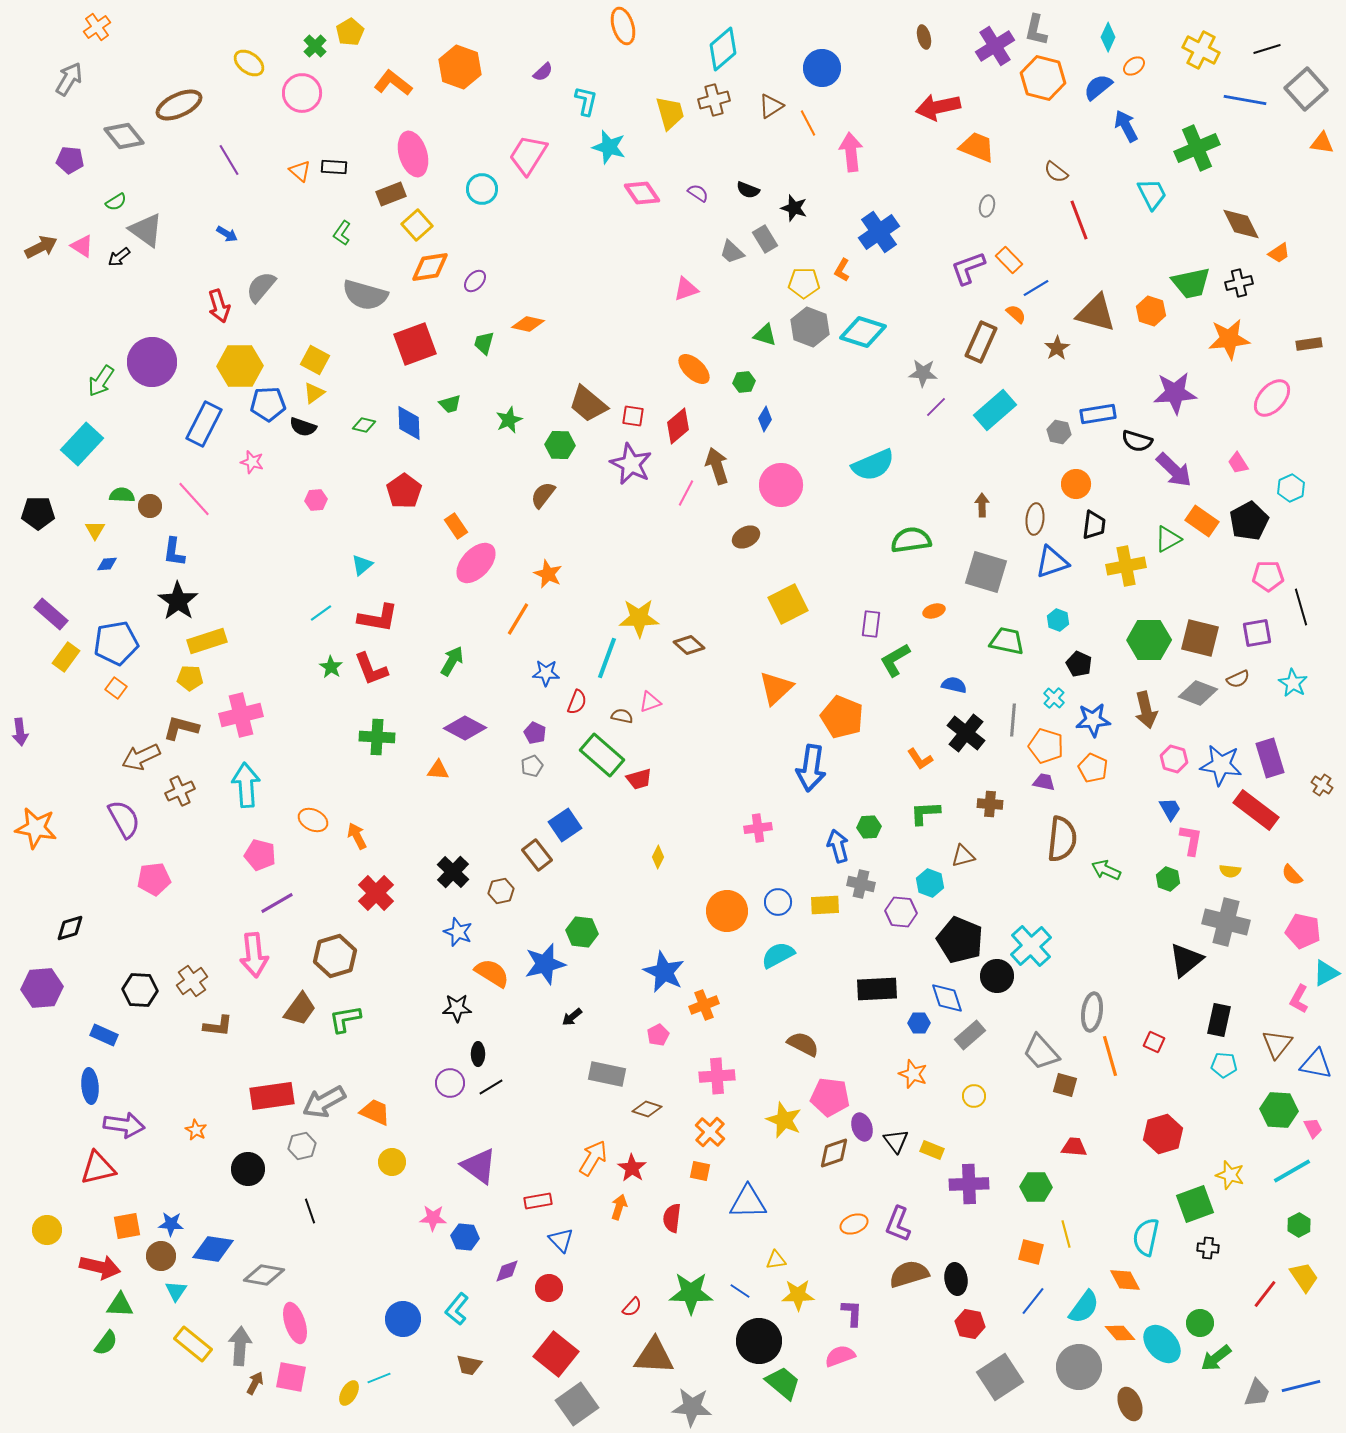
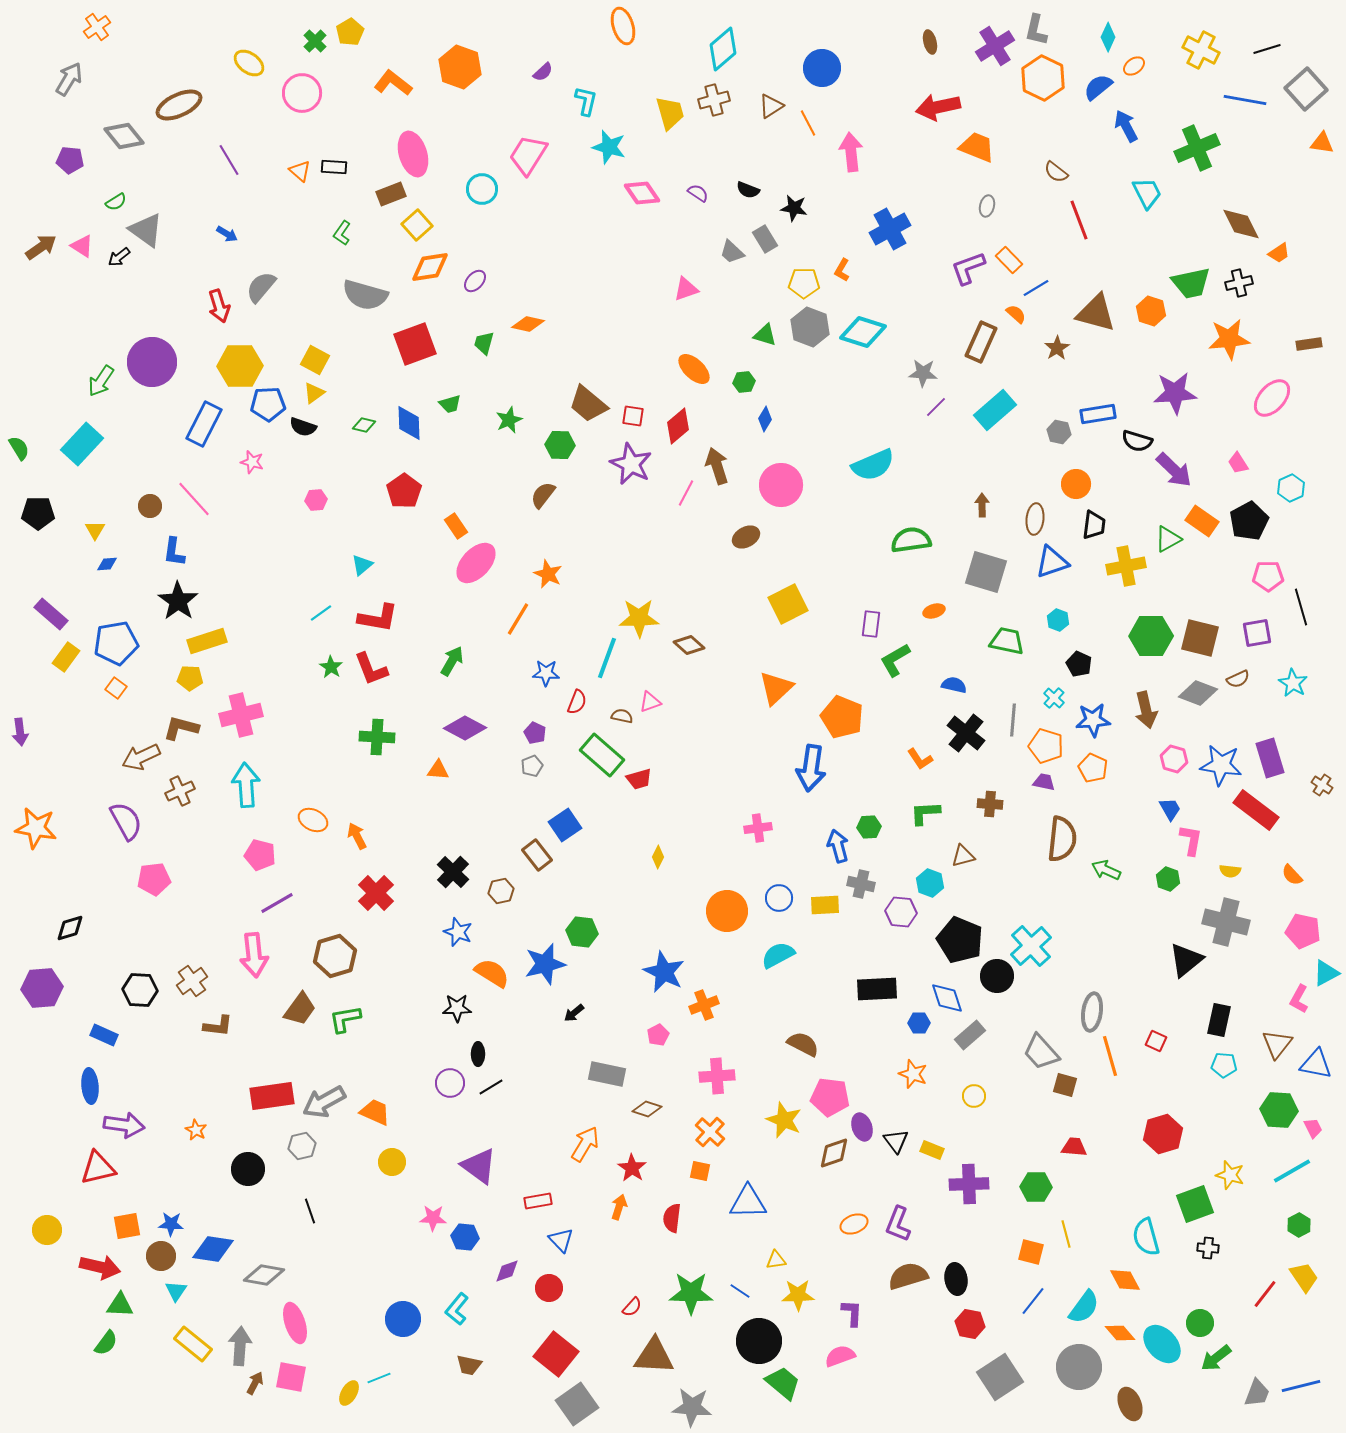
brown ellipse at (924, 37): moved 6 px right, 5 px down
green cross at (315, 46): moved 5 px up
orange hexagon at (1043, 78): rotated 12 degrees clockwise
cyan trapezoid at (1152, 194): moved 5 px left, 1 px up
black star at (794, 208): rotated 8 degrees counterclockwise
blue cross at (879, 232): moved 11 px right, 3 px up; rotated 6 degrees clockwise
brown arrow at (41, 247): rotated 8 degrees counterclockwise
green semicircle at (122, 495): moved 103 px left, 47 px up; rotated 55 degrees clockwise
green hexagon at (1149, 640): moved 2 px right, 4 px up
purple semicircle at (124, 819): moved 2 px right, 2 px down
blue circle at (778, 902): moved 1 px right, 4 px up
black arrow at (572, 1017): moved 2 px right, 4 px up
red square at (1154, 1042): moved 2 px right, 1 px up
orange arrow at (593, 1158): moved 8 px left, 14 px up
cyan semicircle at (1146, 1237): rotated 27 degrees counterclockwise
brown semicircle at (909, 1274): moved 1 px left, 2 px down
